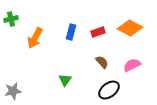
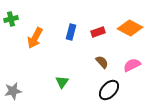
green triangle: moved 3 px left, 2 px down
black ellipse: rotated 10 degrees counterclockwise
